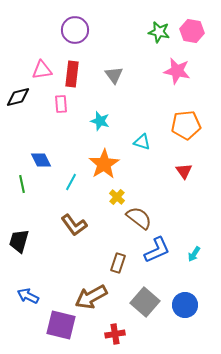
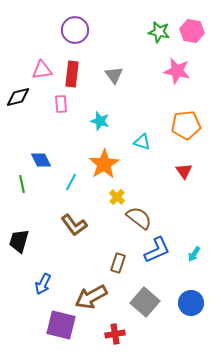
blue arrow: moved 15 px right, 12 px up; rotated 90 degrees counterclockwise
blue circle: moved 6 px right, 2 px up
